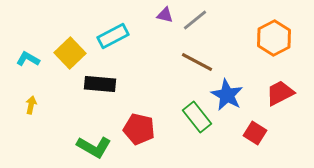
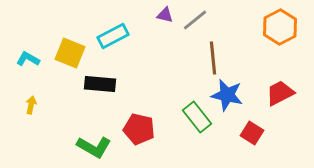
orange hexagon: moved 6 px right, 11 px up
yellow square: rotated 24 degrees counterclockwise
brown line: moved 16 px right, 4 px up; rotated 56 degrees clockwise
blue star: rotated 16 degrees counterclockwise
red square: moved 3 px left
